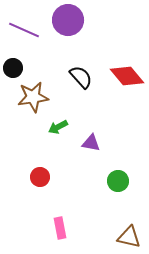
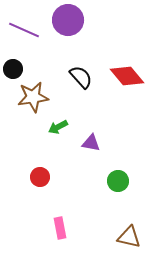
black circle: moved 1 px down
